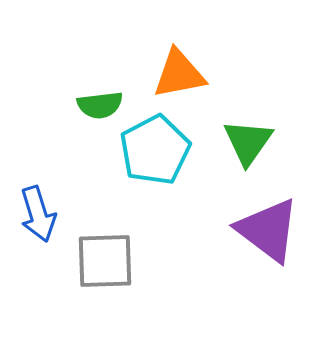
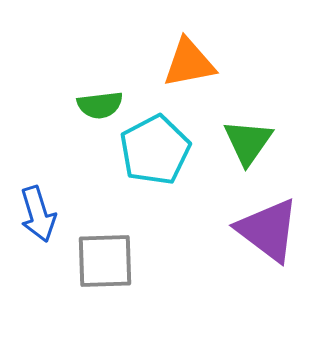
orange triangle: moved 10 px right, 11 px up
